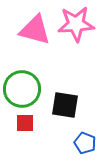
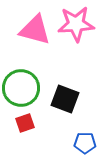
green circle: moved 1 px left, 1 px up
black square: moved 6 px up; rotated 12 degrees clockwise
red square: rotated 18 degrees counterclockwise
blue pentagon: rotated 20 degrees counterclockwise
